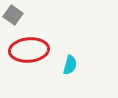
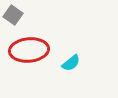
cyan semicircle: moved 1 px right, 2 px up; rotated 36 degrees clockwise
